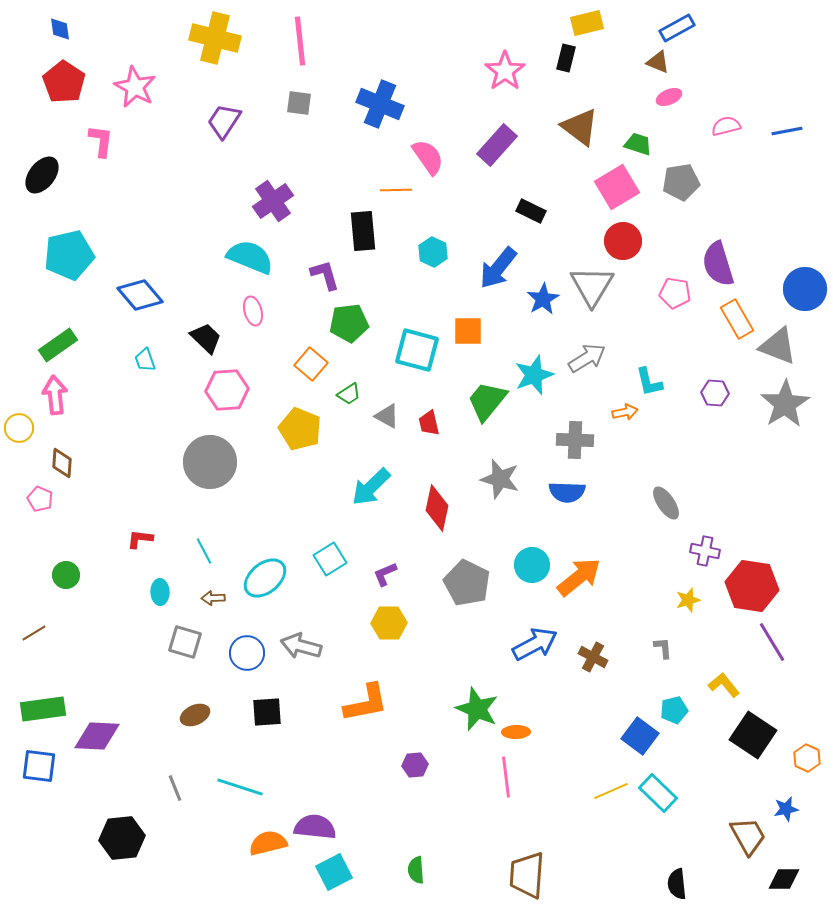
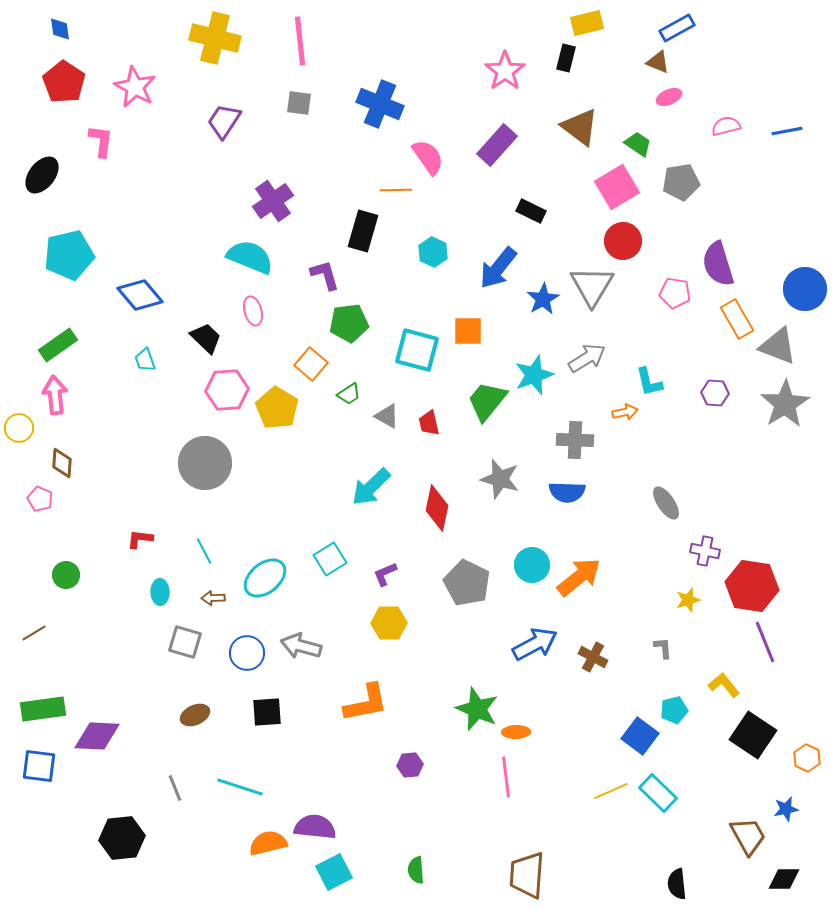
green trapezoid at (638, 144): rotated 16 degrees clockwise
black rectangle at (363, 231): rotated 21 degrees clockwise
yellow pentagon at (300, 429): moved 23 px left, 21 px up; rotated 9 degrees clockwise
gray circle at (210, 462): moved 5 px left, 1 px down
purple line at (772, 642): moved 7 px left; rotated 9 degrees clockwise
purple hexagon at (415, 765): moved 5 px left
